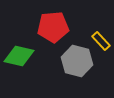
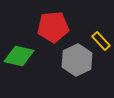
gray hexagon: moved 1 px up; rotated 20 degrees clockwise
